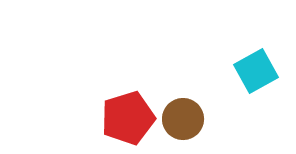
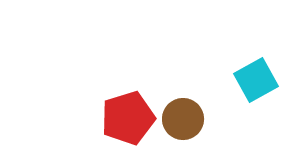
cyan square: moved 9 px down
